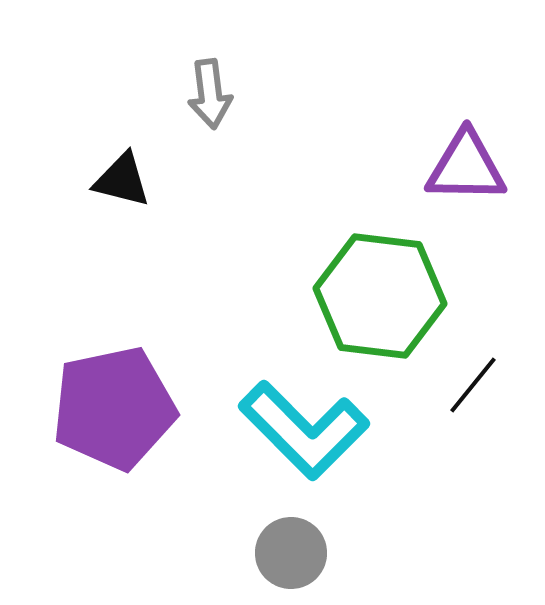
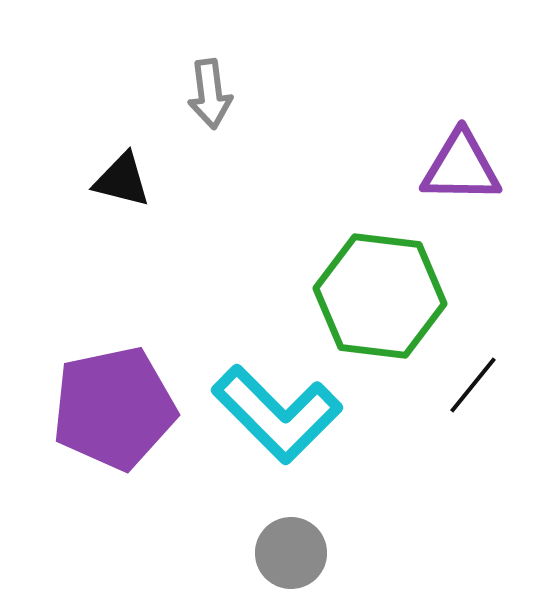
purple triangle: moved 5 px left
cyan L-shape: moved 27 px left, 16 px up
